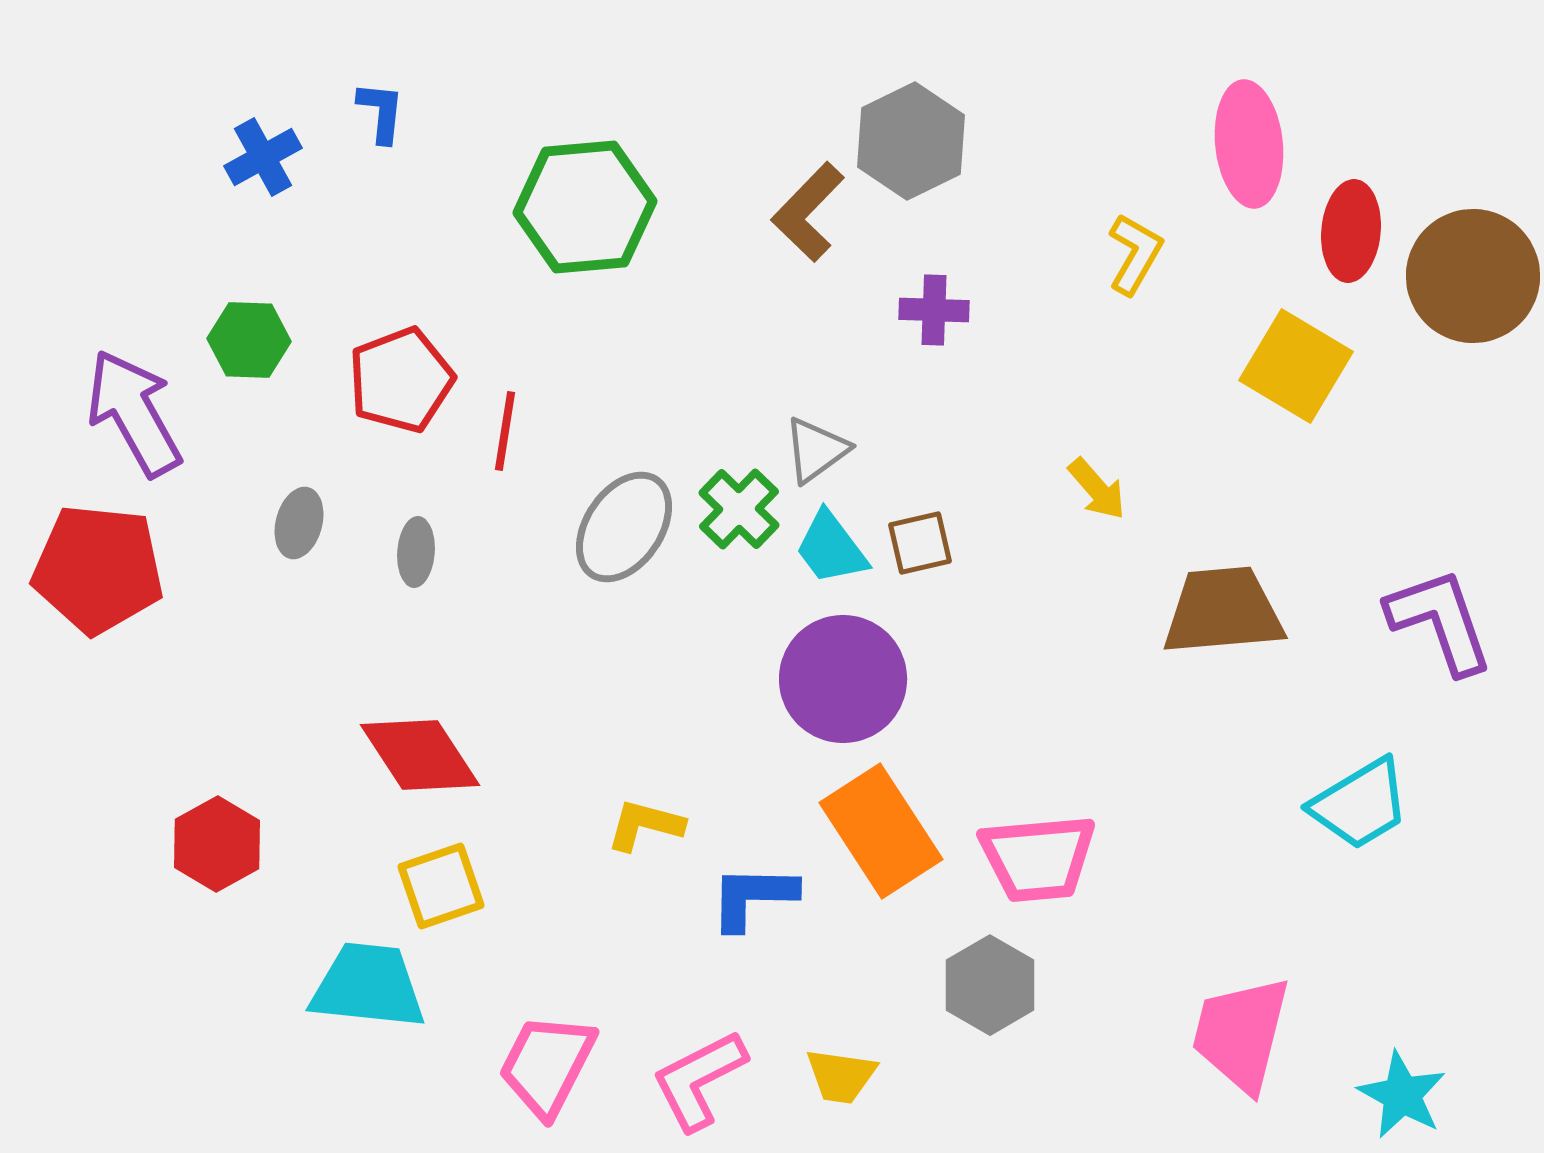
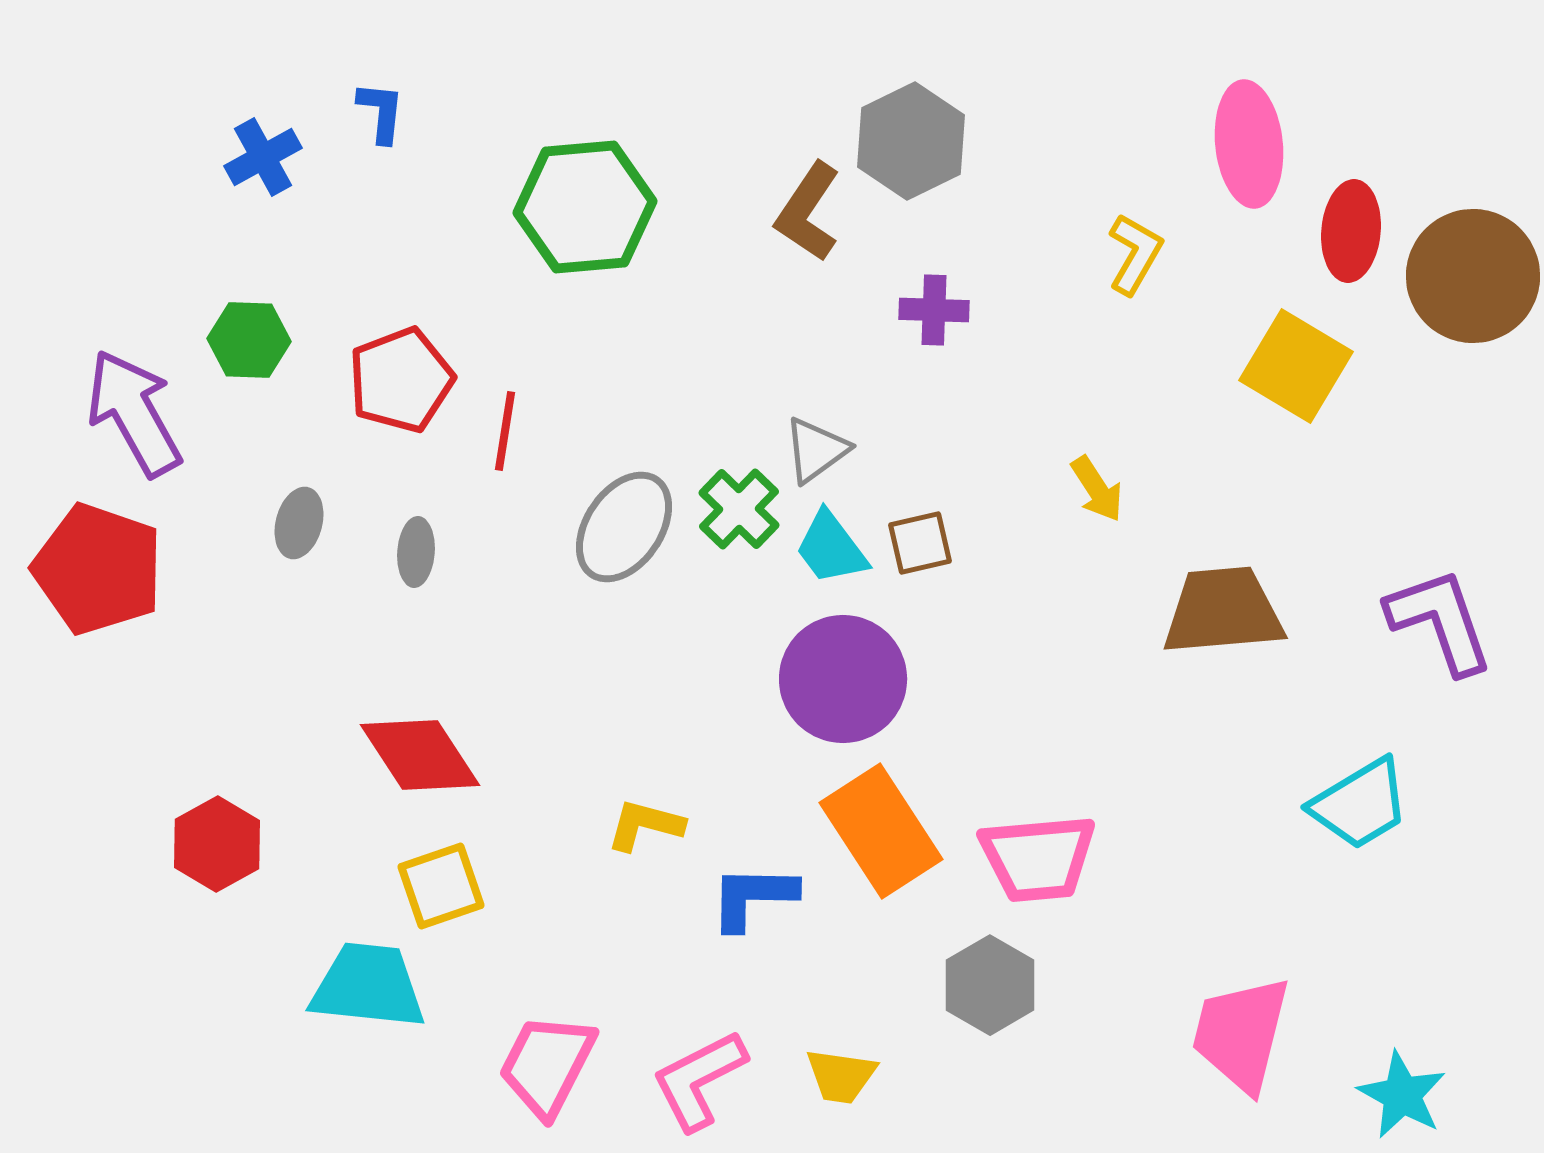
brown L-shape at (808, 212): rotated 10 degrees counterclockwise
yellow arrow at (1097, 489): rotated 8 degrees clockwise
red pentagon at (98, 569): rotated 13 degrees clockwise
